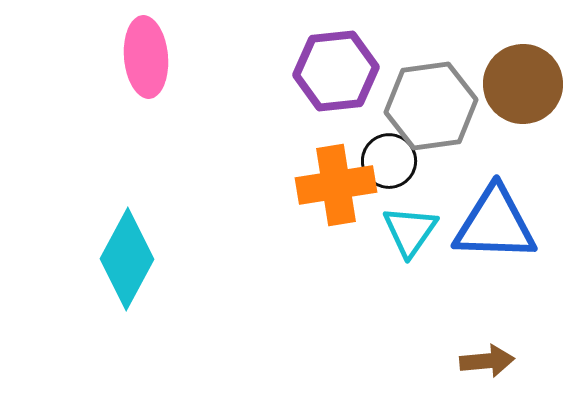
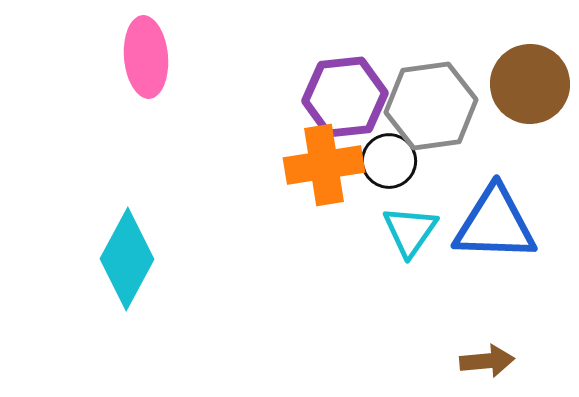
purple hexagon: moved 9 px right, 26 px down
brown circle: moved 7 px right
orange cross: moved 12 px left, 20 px up
